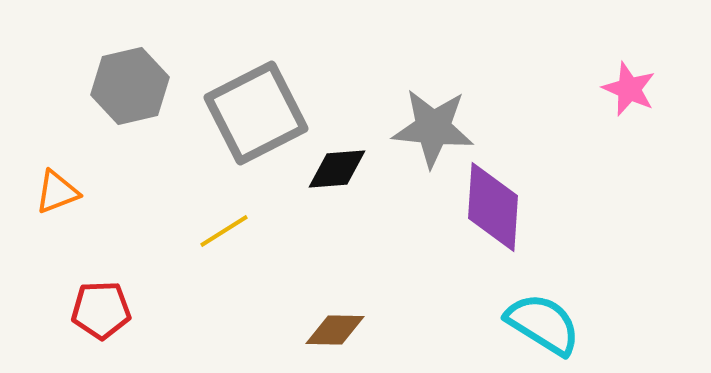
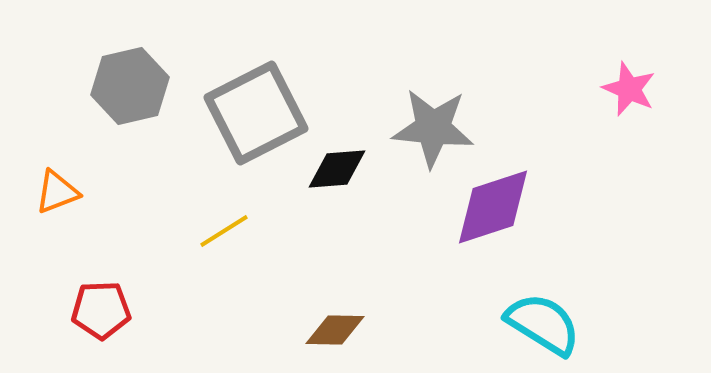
purple diamond: rotated 68 degrees clockwise
